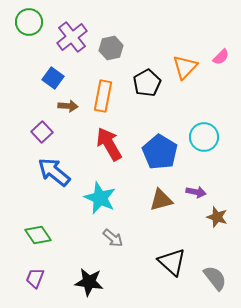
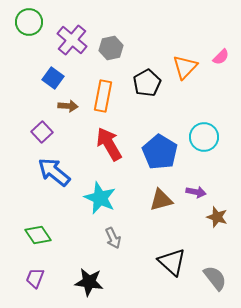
purple cross: moved 3 px down; rotated 12 degrees counterclockwise
gray arrow: rotated 25 degrees clockwise
